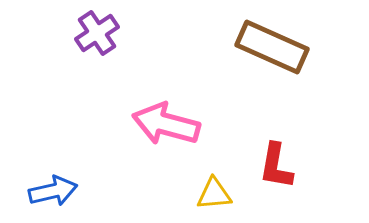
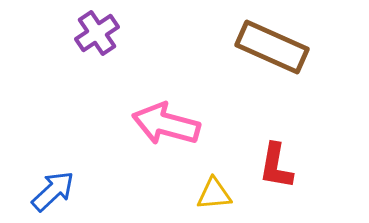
blue arrow: rotated 30 degrees counterclockwise
